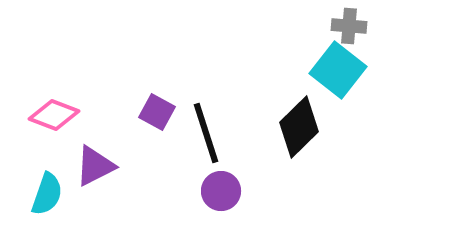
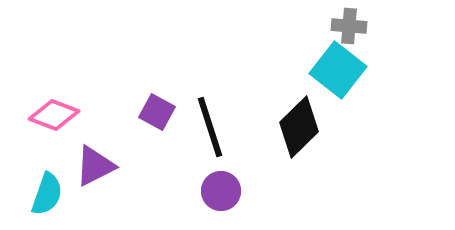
black line: moved 4 px right, 6 px up
